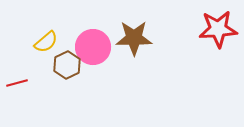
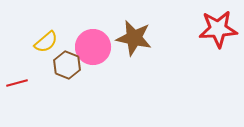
brown star: rotated 12 degrees clockwise
brown hexagon: rotated 12 degrees counterclockwise
